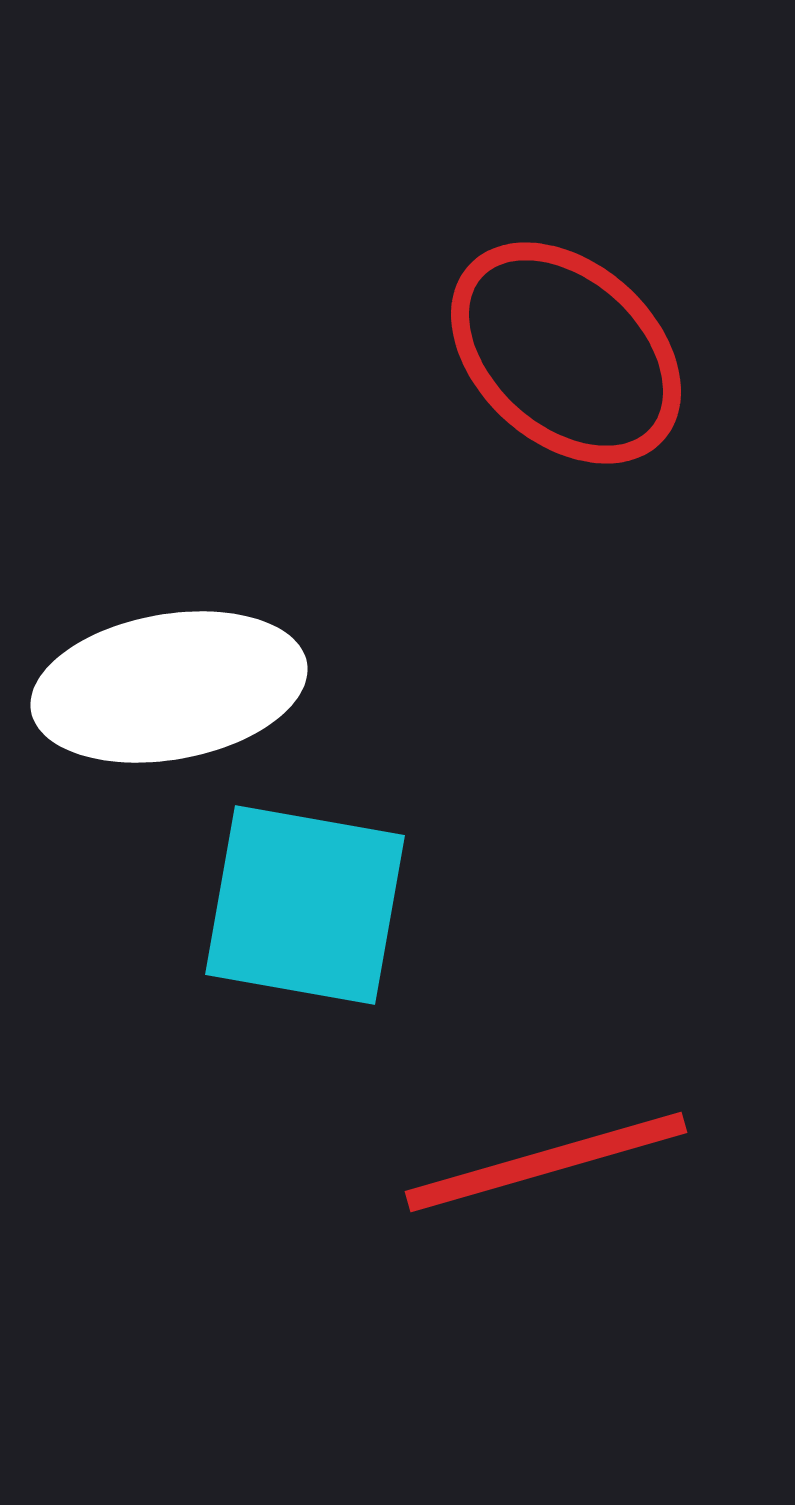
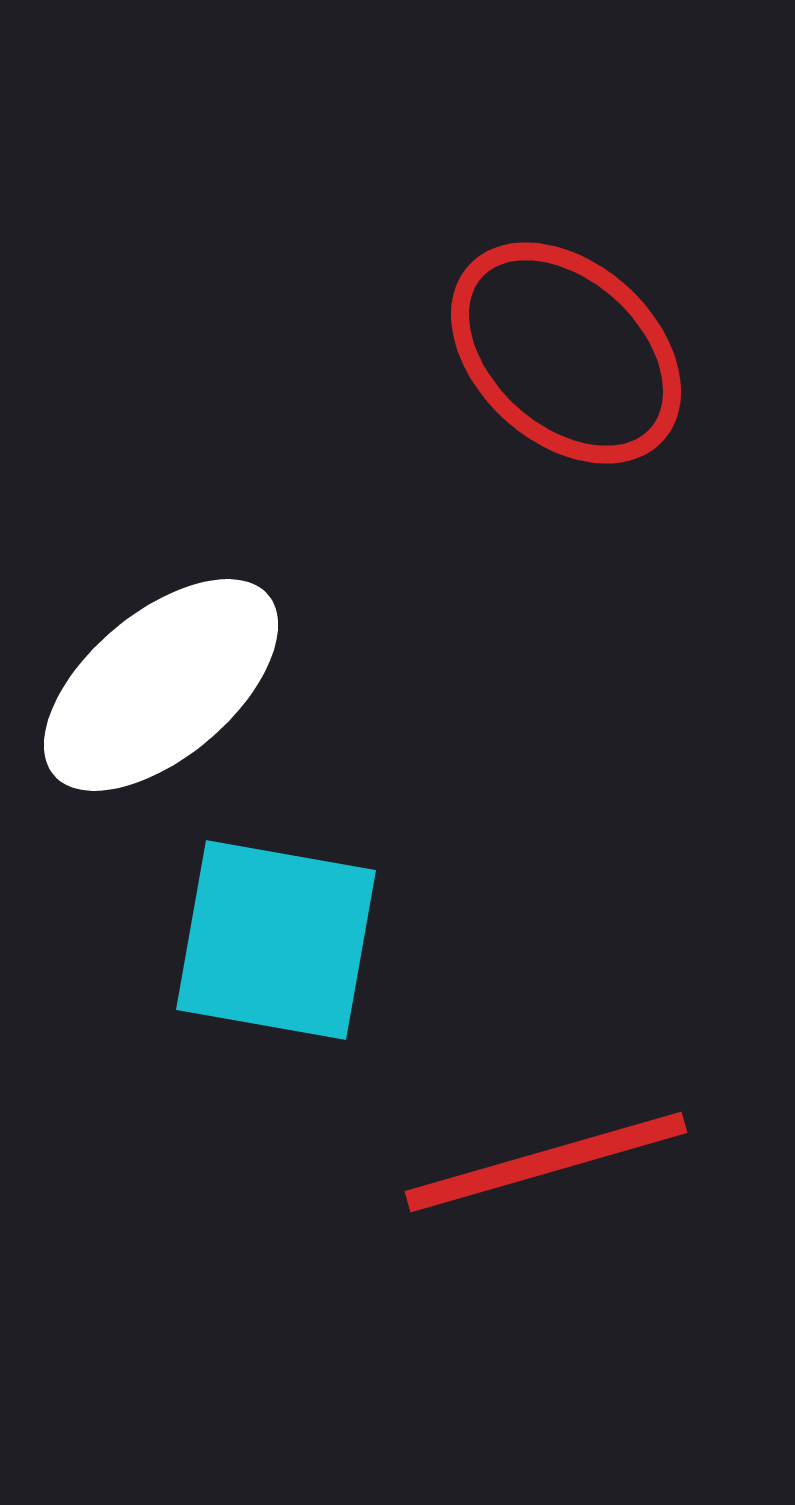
white ellipse: moved 8 px left, 2 px up; rotated 30 degrees counterclockwise
cyan square: moved 29 px left, 35 px down
